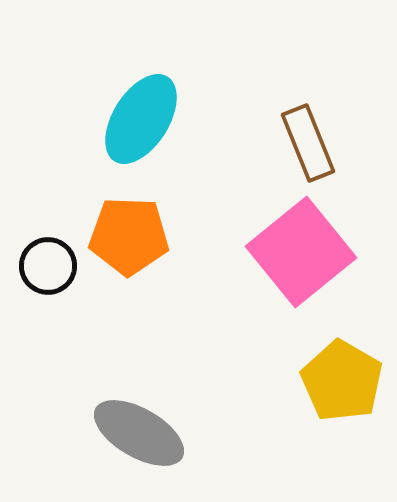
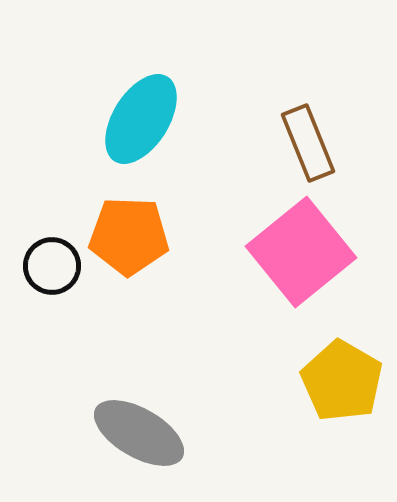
black circle: moved 4 px right
